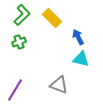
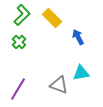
green cross: rotated 24 degrees counterclockwise
cyan triangle: moved 14 px down; rotated 24 degrees counterclockwise
purple line: moved 3 px right, 1 px up
